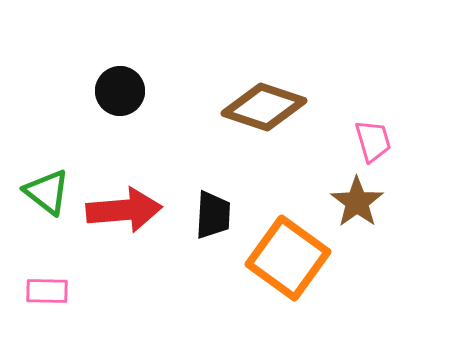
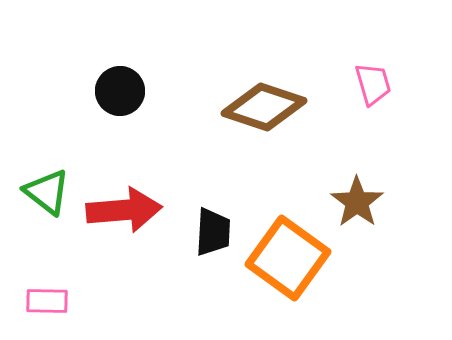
pink trapezoid: moved 57 px up
black trapezoid: moved 17 px down
pink rectangle: moved 10 px down
